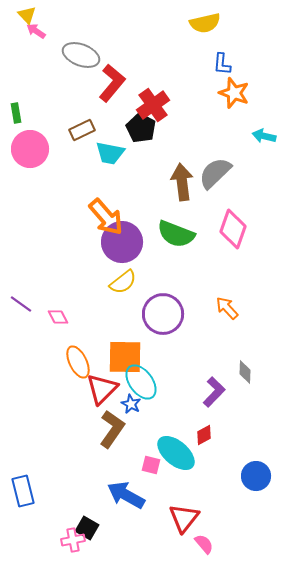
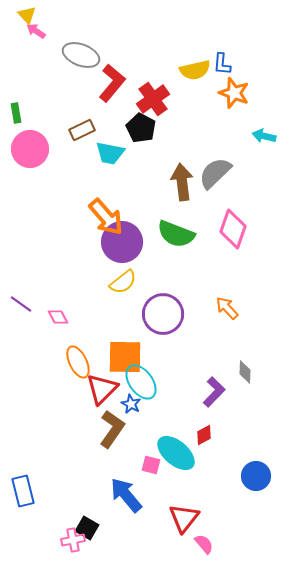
yellow semicircle at (205, 23): moved 10 px left, 47 px down
red cross at (153, 105): moved 6 px up
blue arrow at (126, 495): rotated 21 degrees clockwise
